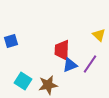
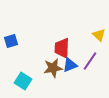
red trapezoid: moved 2 px up
purple line: moved 3 px up
brown star: moved 5 px right, 17 px up
